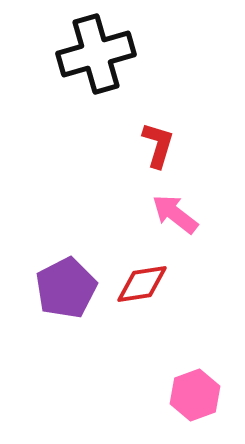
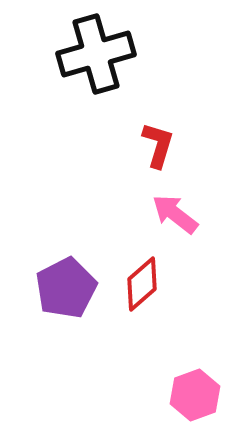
red diamond: rotated 32 degrees counterclockwise
